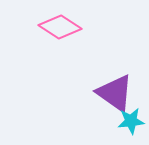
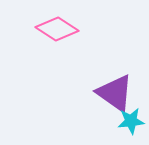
pink diamond: moved 3 px left, 2 px down
